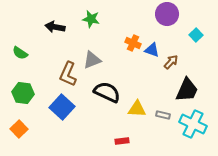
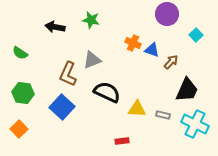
green star: moved 1 px down
cyan cross: moved 2 px right
